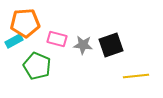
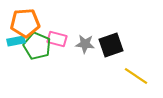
cyan rectangle: moved 2 px right; rotated 18 degrees clockwise
gray star: moved 2 px right, 1 px up
green pentagon: moved 20 px up
yellow line: rotated 40 degrees clockwise
